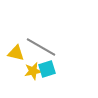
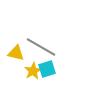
yellow star: rotated 18 degrees counterclockwise
